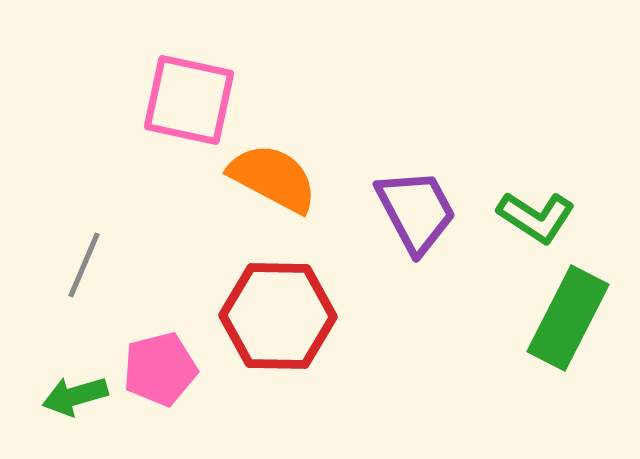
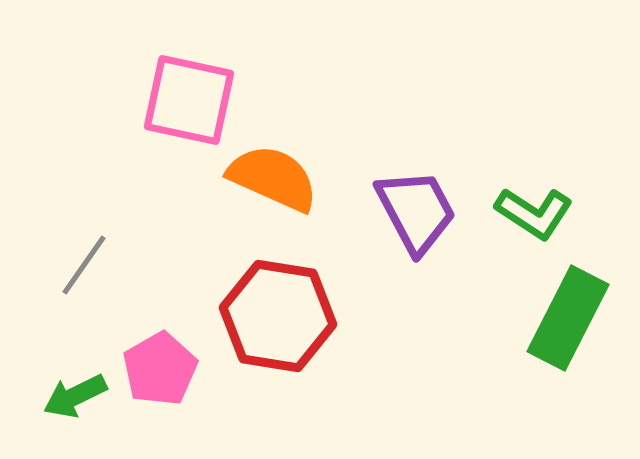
orange semicircle: rotated 4 degrees counterclockwise
green L-shape: moved 2 px left, 4 px up
gray line: rotated 12 degrees clockwise
red hexagon: rotated 8 degrees clockwise
pink pentagon: rotated 16 degrees counterclockwise
green arrow: rotated 10 degrees counterclockwise
